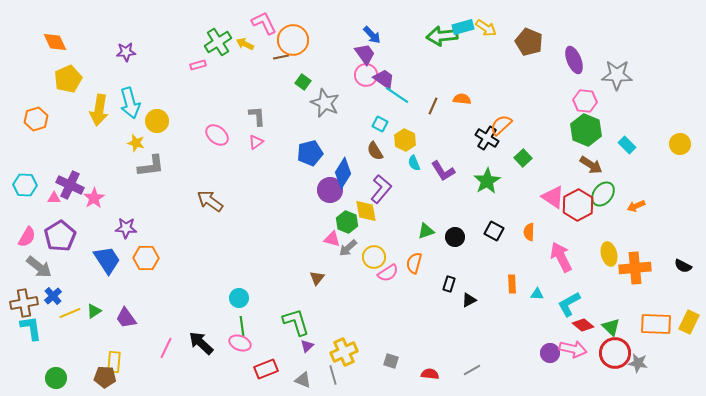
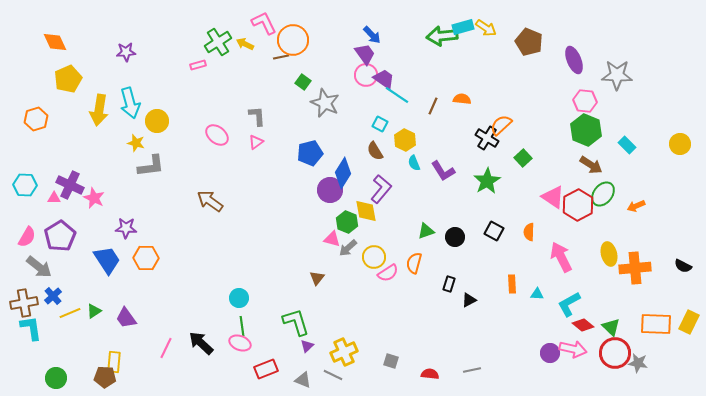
pink star at (94, 198): rotated 15 degrees counterclockwise
gray line at (472, 370): rotated 18 degrees clockwise
gray line at (333, 375): rotated 48 degrees counterclockwise
